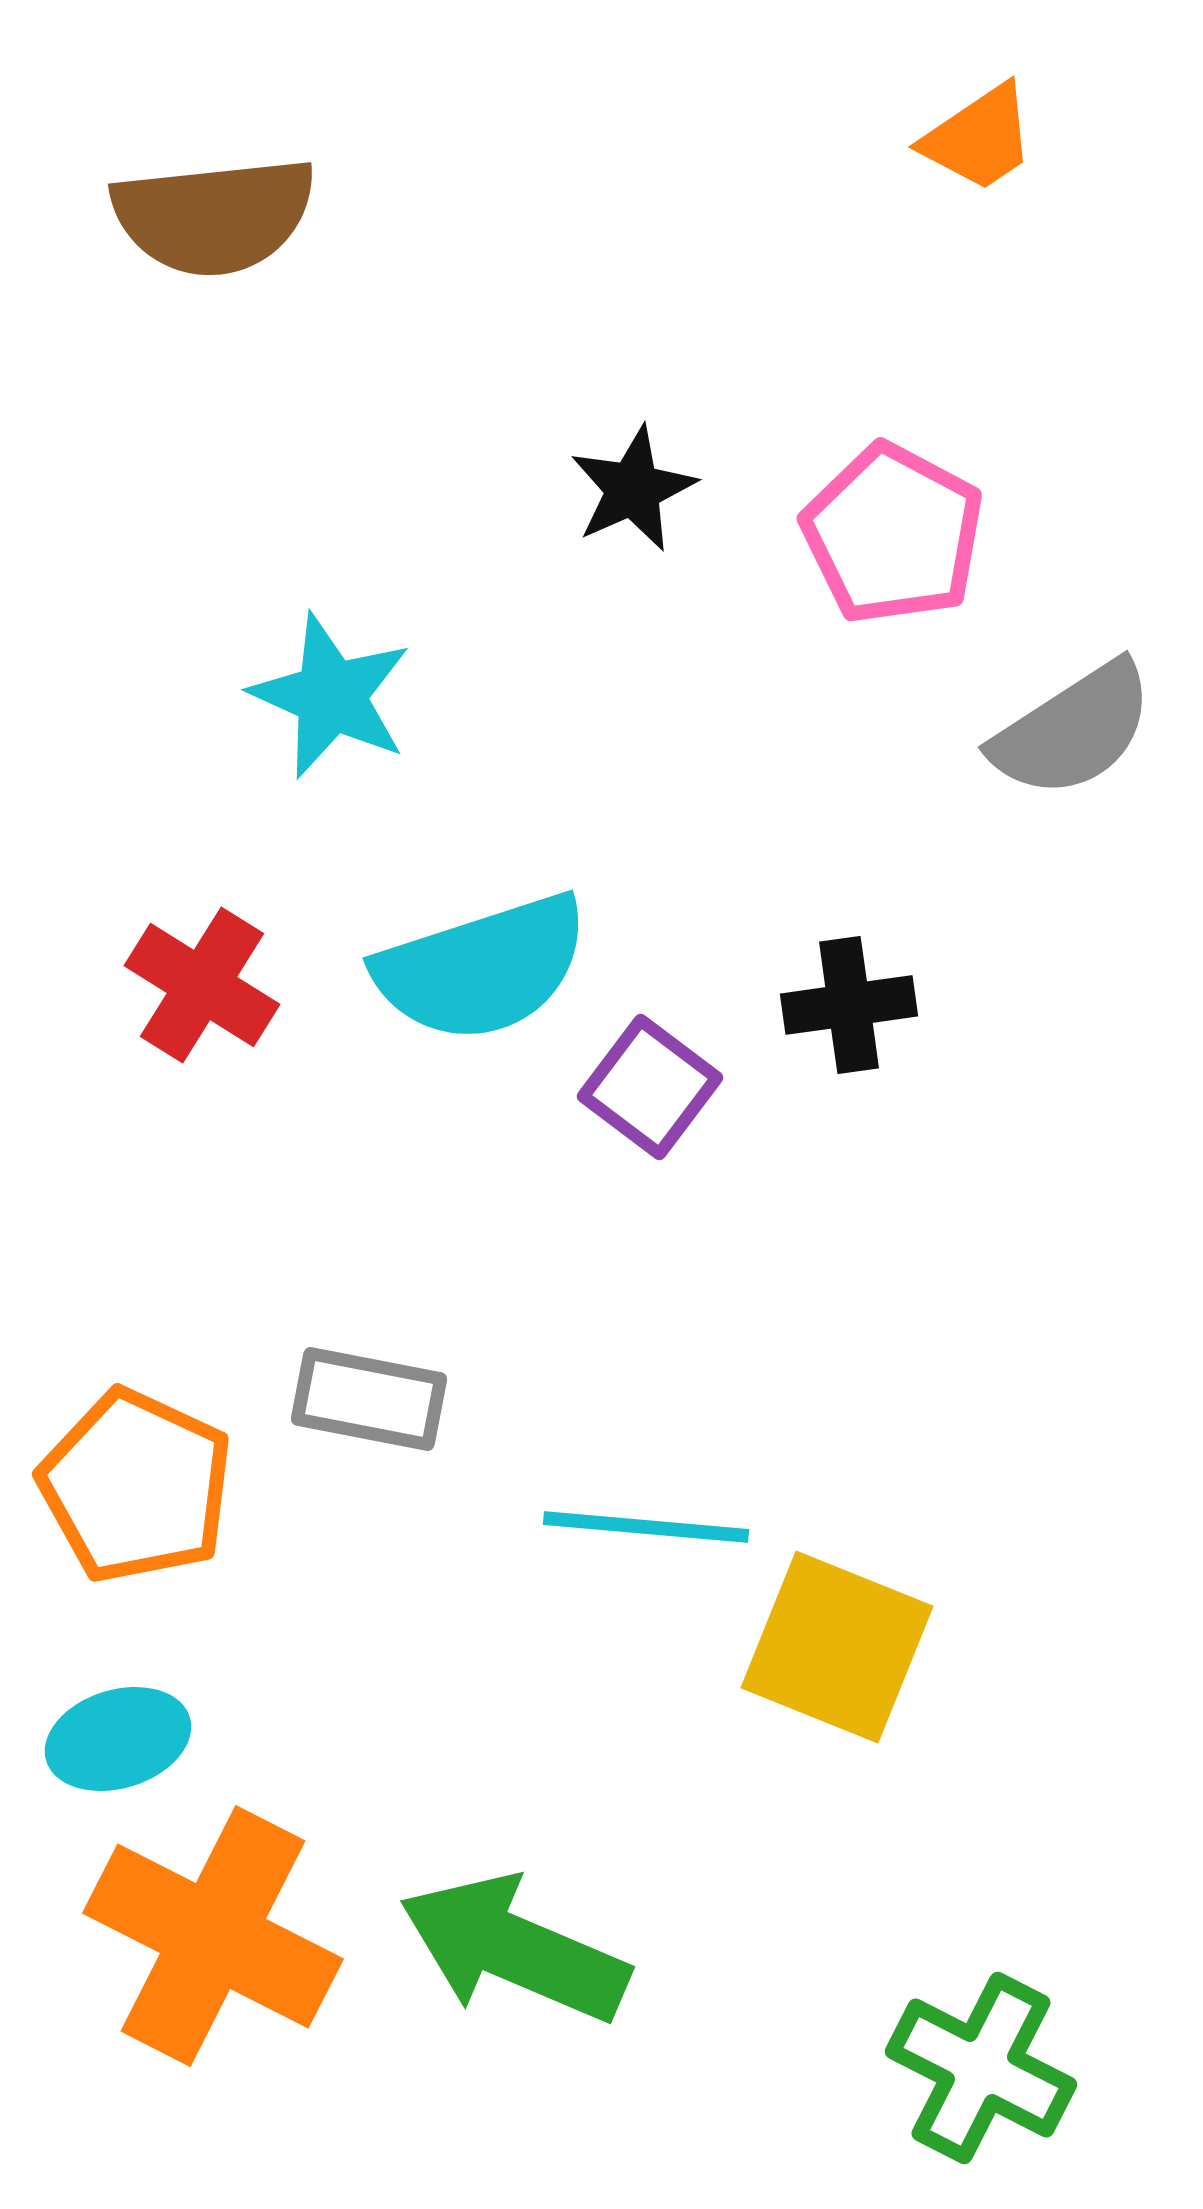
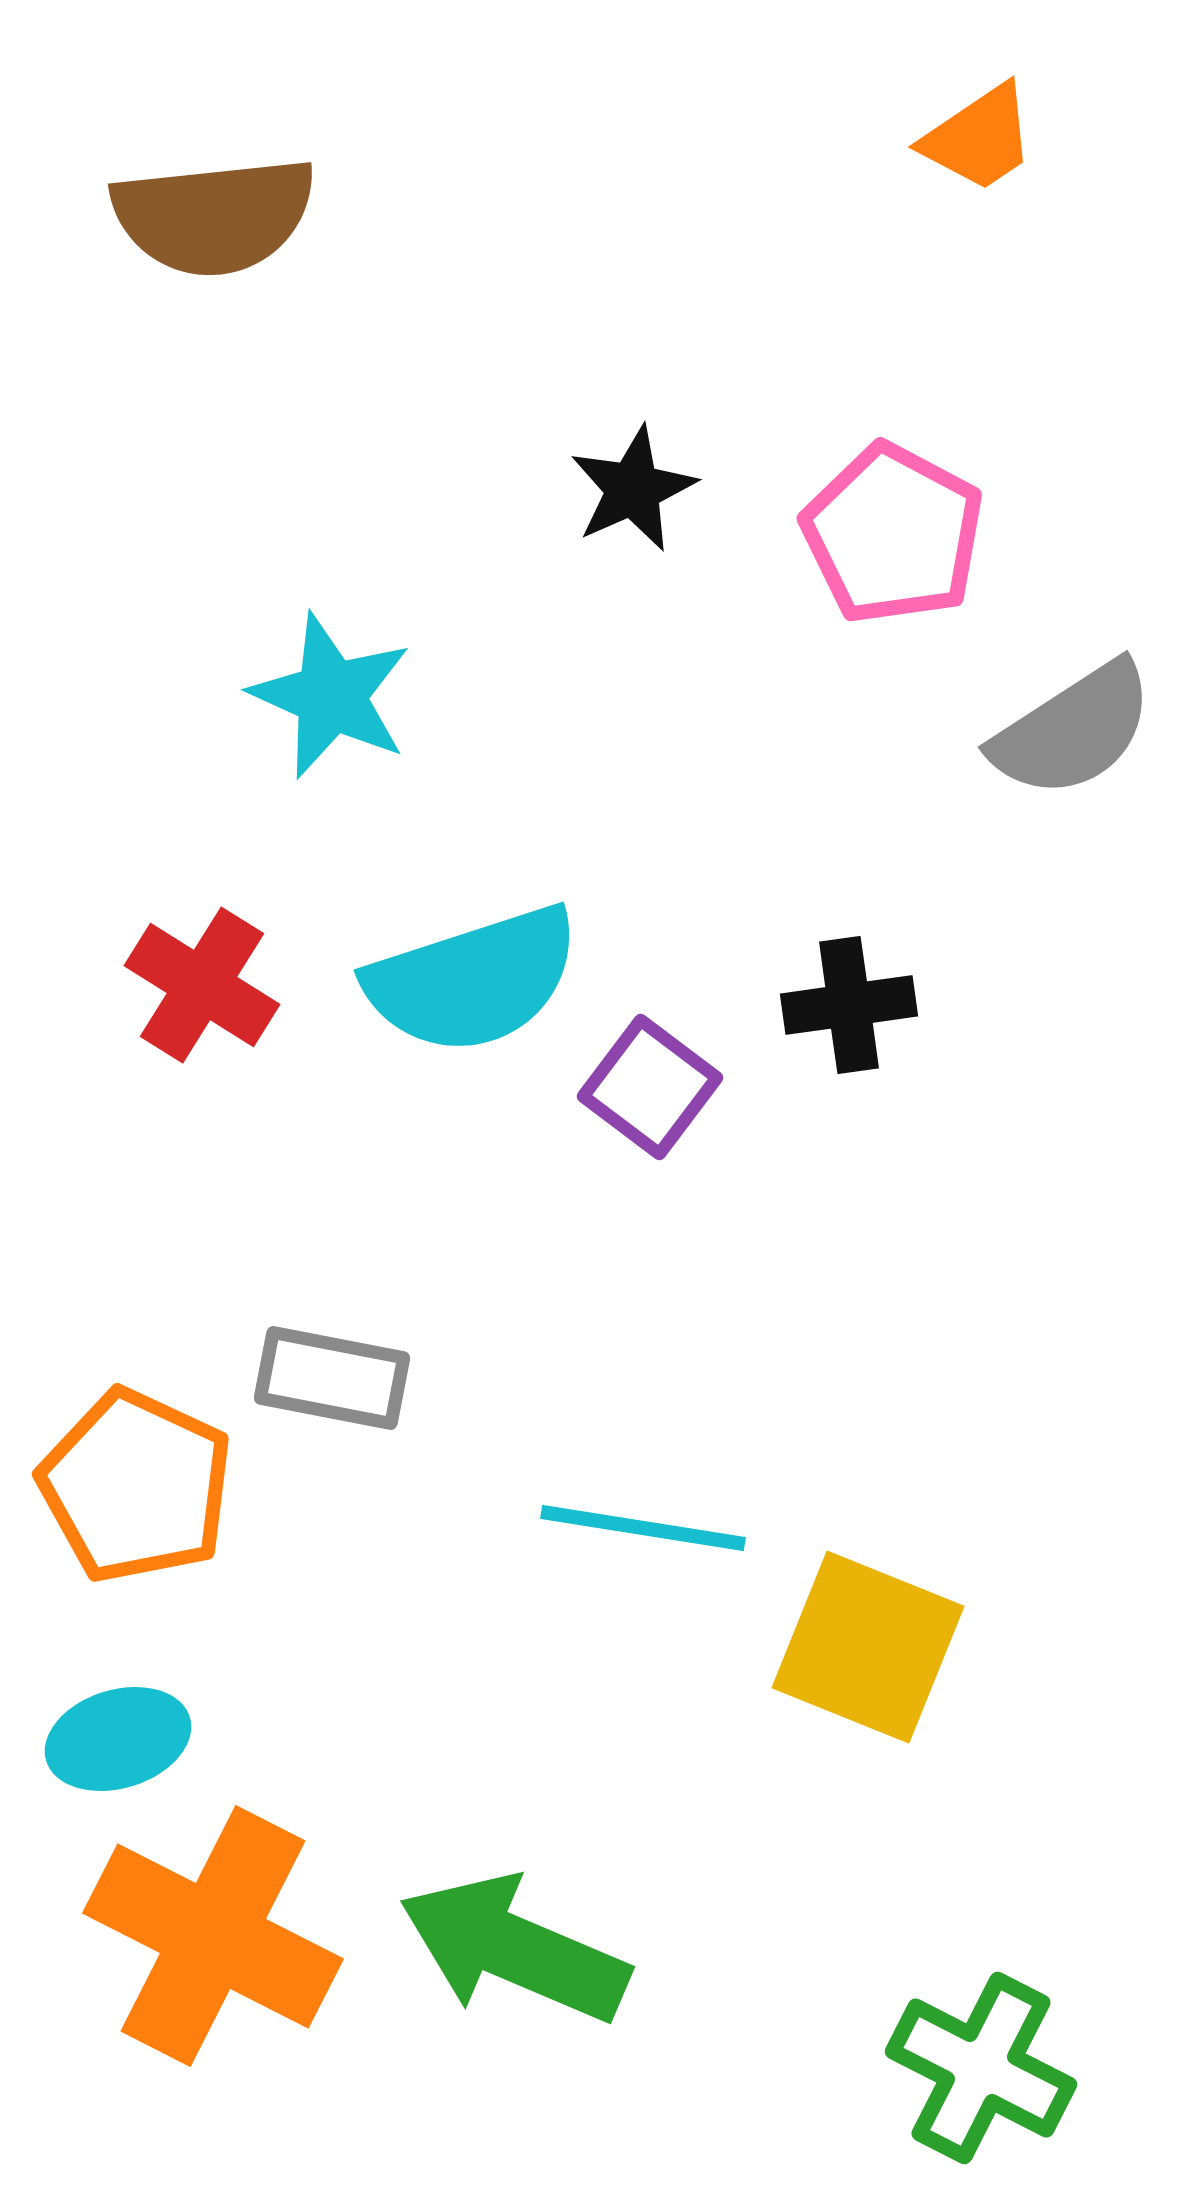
cyan semicircle: moved 9 px left, 12 px down
gray rectangle: moved 37 px left, 21 px up
cyan line: moved 3 px left, 1 px down; rotated 4 degrees clockwise
yellow square: moved 31 px right
